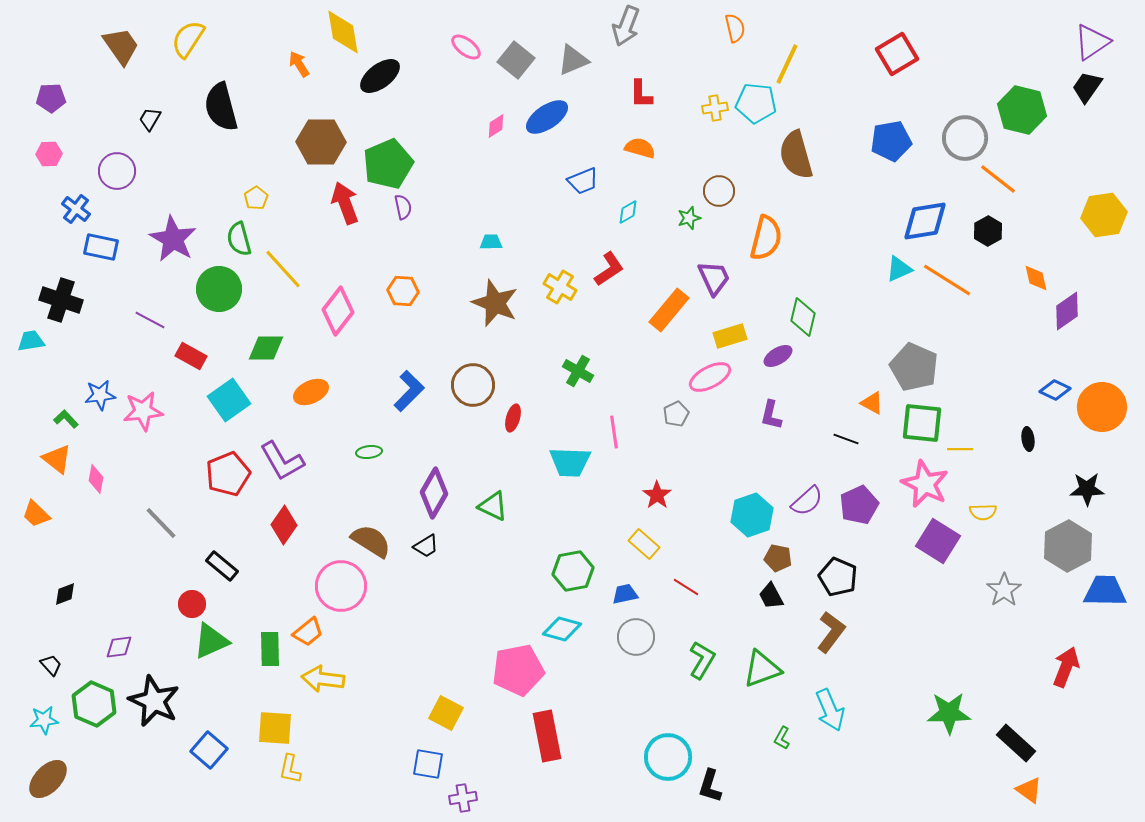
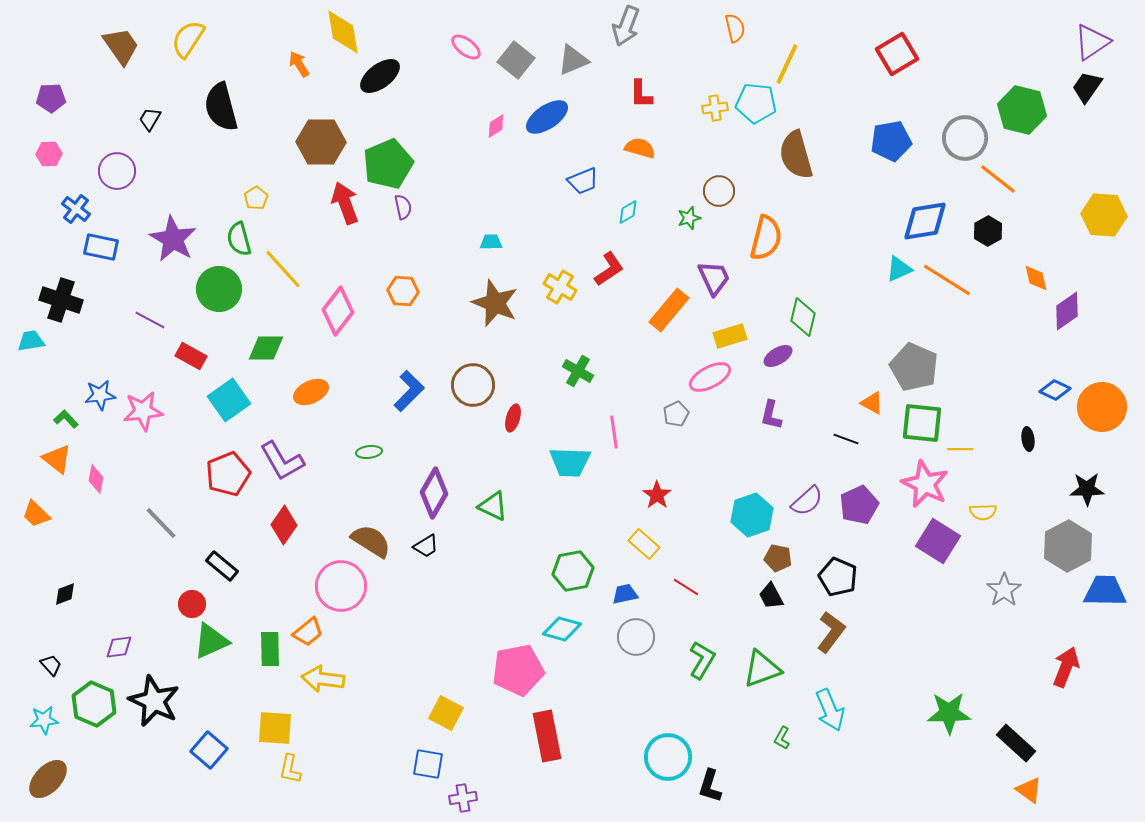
yellow hexagon at (1104, 215): rotated 12 degrees clockwise
